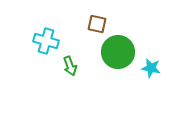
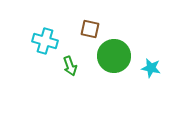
brown square: moved 7 px left, 5 px down
cyan cross: moved 1 px left
green circle: moved 4 px left, 4 px down
